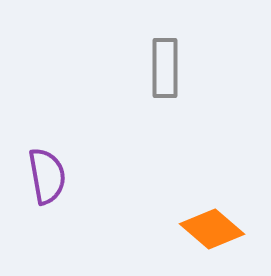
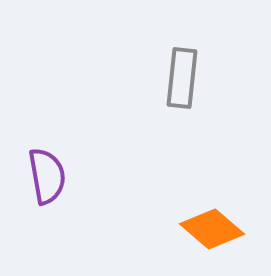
gray rectangle: moved 17 px right, 10 px down; rotated 6 degrees clockwise
